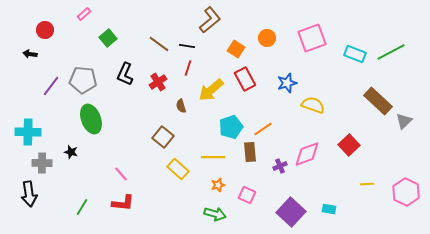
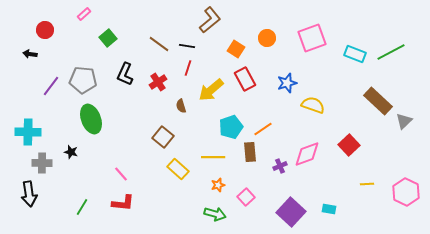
pink square at (247, 195): moved 1 px left, 2 px down; rotated 24 degrees clockwise
